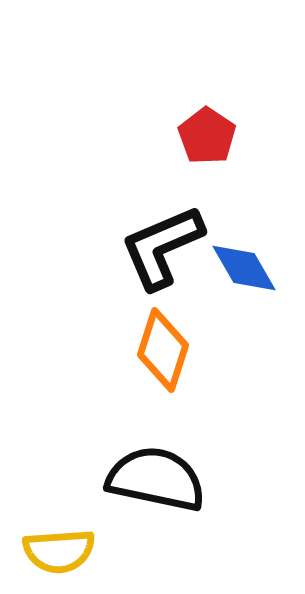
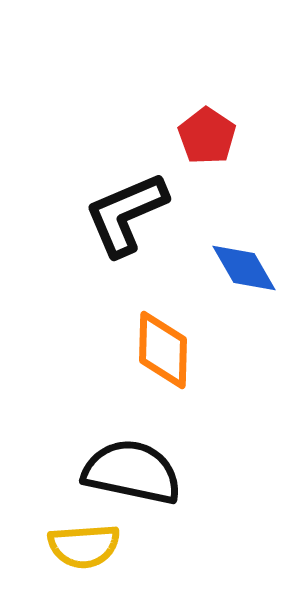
black L-shape: moved 36 px left, 33 px up
orange diamond: rotated 16 degrees counterclockwise
black semicircle: moved 24 px left, 7 px up
yellow semicircle: moved 25 px right, 5 px up
